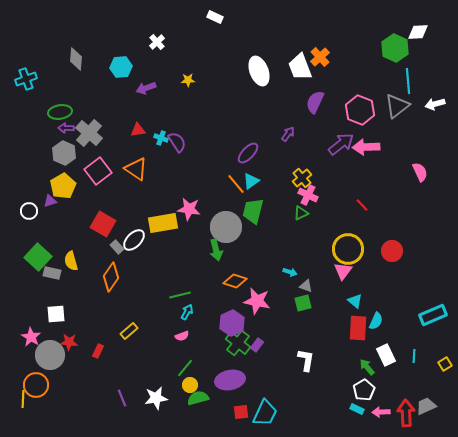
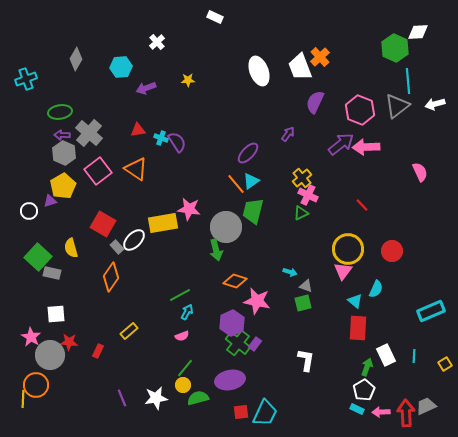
gray diamond at (76, 59): rotated 25 degrees clockwise
purple arrow at (66, 128): moved 4 px left, 7 px down
yellow semicircle at (71, 261): moved 13 px up
green line at (180, 295): rotated 15 degrees counterclockwise
cyan rectangle at (433, 315): moved 2 px left, 4 px up
cyan semicircle at (376, 321): moved 32 px up
purple rectangle at (257, 345): moved 2 px left, 1 px up
green arrow at (367, 367): rotated 60 degrees clockwise
yellow circle at (190, 385): moved 7 px left
